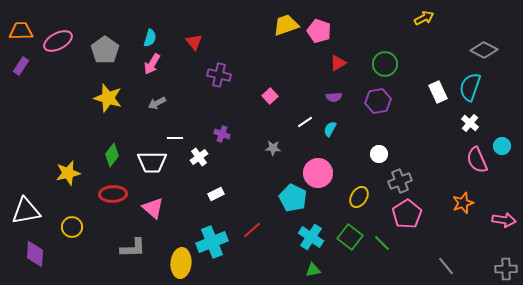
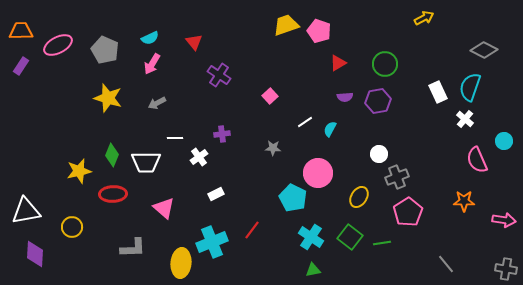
cyan semicircle at (150, 38): rotated 48 degrees clockwise
pink ellipse at (58, 41): moved 4 px down
gray pentagon at (105, 50): rotated 12 degrees counterclockwise
purple cross at (219, 75): rotated 20 degrees clockwise
purple semicircle at (334, 97): moved 11 px right
white cross at (470, 123): moved 5 px left, 4 px up
purple cross at (222, 134): rotated 28 degrees counterclockwise
cyan circle at (502, 146): moved 2 px right, 5 px up
green diamond at (112, 155): rotated 15 degrees counterclockwise
white trapezoid at (152, 162): moved 6 px left
yellow star at (68, 173): moved 11 px right, 2 px up
gray cross at (400, 181): moved 3 px left, 4 px up
orange star at (463, 203): moved 1 px right, 2 px up; rotated 20 degrees clockwise
pink triangle at (153, 208): moved 11 px right
pink pentagon at (407, 214): moved 1 px right, 2 px up
red line at (252, 230): rotated 12 degrees counterclockwise
green line at (382, 243): rotated 54 degrees counterclockwise
gray line at (446, 266): moved 2 px up
gray cross at (506, 269): rotated 10 degrees clockwise
